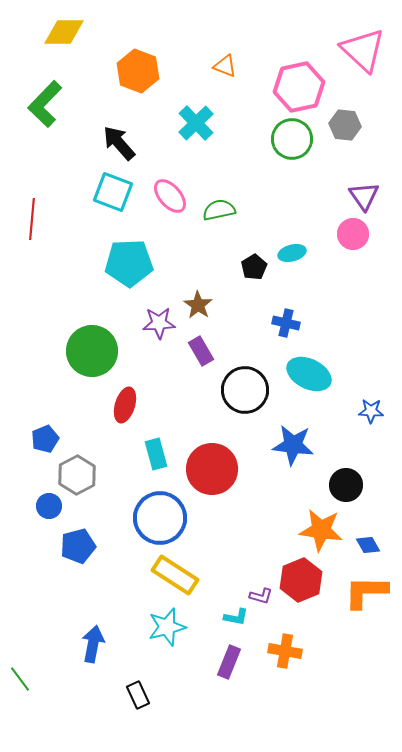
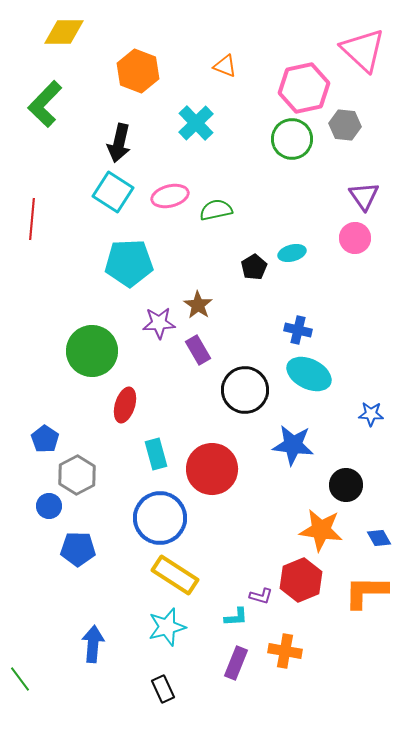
pink hexagon at (299, 87): moved 5 px right, 1 px down
black arrow at (119, 143): rotated 126 degrees counterclockwise
cyan square at (113, 192): rotated 12 degrees clockwise
pink ellipse at (170, 196): rotated 63 degrees counterclockwise
green semicircle at (219, 210): moved 3 px left
pink circle at (353, 234): moved 2 px right, 4 px down
blue cross at (286, 323): moved 12 px right, 7 px down
purple rectangle at (201, 351): moved 3 px left, 1 px up
blue star at (371, 411): moved 3 px down
blue pentagon at (45, 439): rotated 16 degrees counterclockwise
blue diamond at (368, 545): moved 11 px right, 7 px up
blue pentagon at (78, 546): moved 3 px down; rotated 16 degrees clockwise
cyan L-shape at (236, 617): rotated 15 degrees counterclockwise
blue arrow at (93, 644): rotated 6 degrees counterclockwise
purple rectangle at (229, 662): moved 7 px right, 1 px down
black rectangle at (138, 695): moved 25 px right, 6 px up
